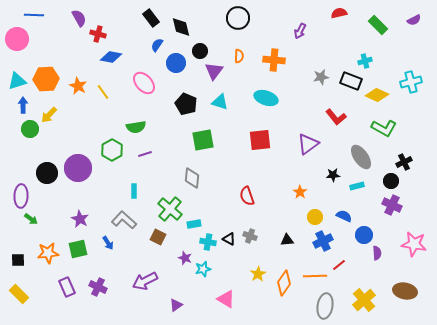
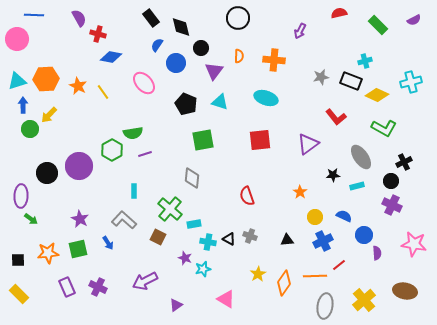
black circle at (200, 51): moved 1 px right, 3 px up
green semicircle at (136, 127): moved 3 px left, 6 px down
purple circle at (78, 168): moved 1 px right, 2 px up
